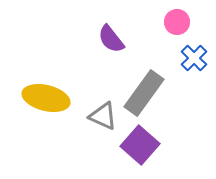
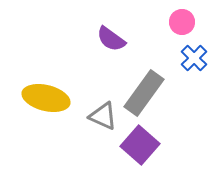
pink circle: moved 5 px right
purple semicircle: rotated 16 degrees counterclockwise
